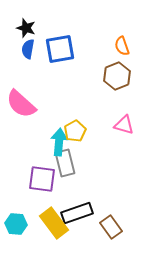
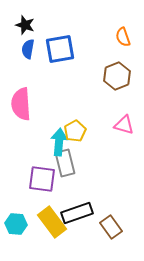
black star: moved 1 px left, 3 px up
orange semicircle: moved 1 px right, 9 px up
pink semicircle: rotated 44 degrees clockwise
yellow rectangle: moved 2 px left, 1 px up
